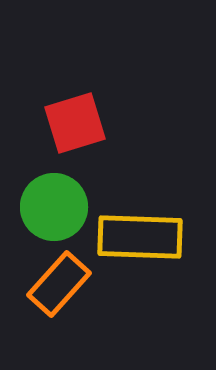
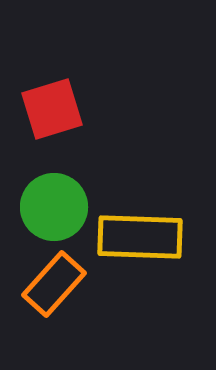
red square: moved 23 px left, 14 px up
orange rectangle: moved 5 px left
